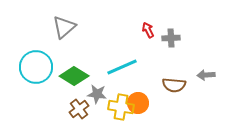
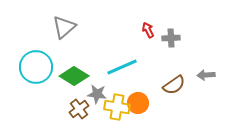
brown semicircle: rotated 40 degrees counterclockwise
yellow cross: moved 4 px left
